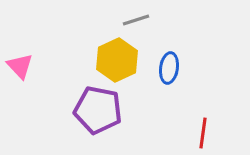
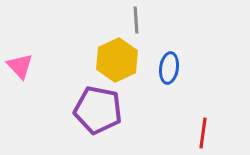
gray line: rotated 76 degrees counterclockwise
